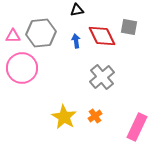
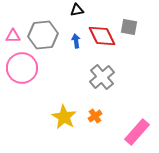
gray hexagon: moved 2 px right, 2 px down
pink rectangle: moved 5 px down; rotated 16 degrees clockwise
